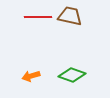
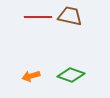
green diamond: moved 1 px left
